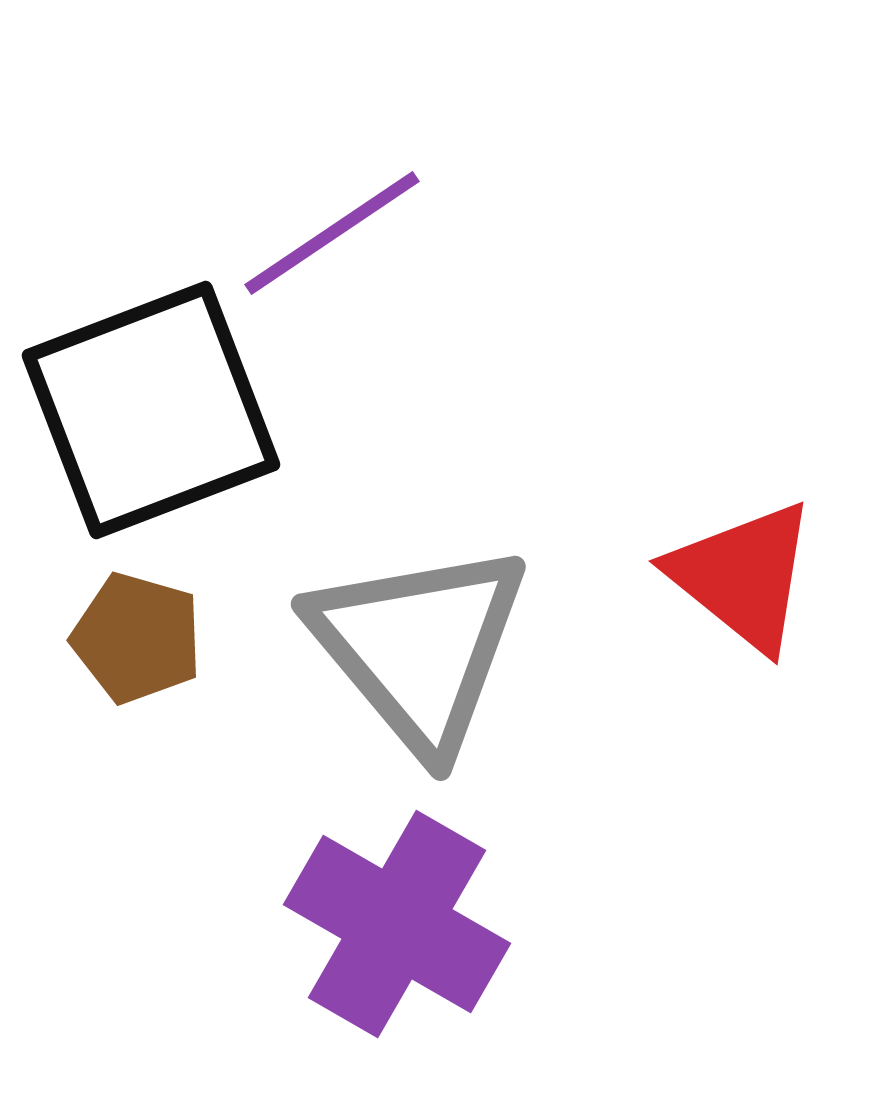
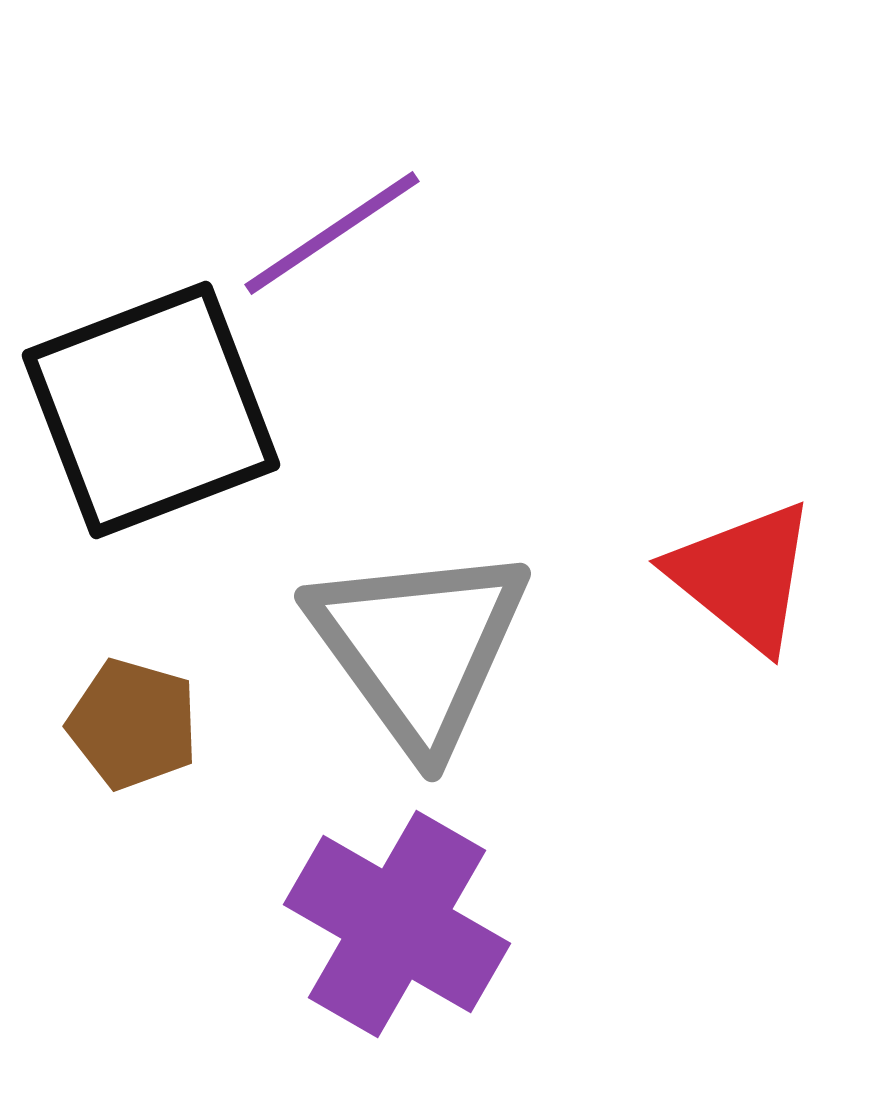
brown pentagon: moved 4 px left, 86 px down
gray triangle: rotated 4 degrees clockwise
